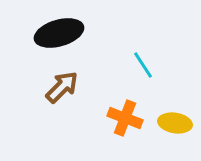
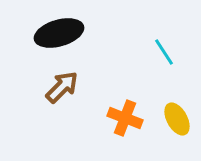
cyan line: moved 21 px right, 13 px up
yellow ellipse: moved 2 px right, 4 px up; rotated 52 degrees clockwise
